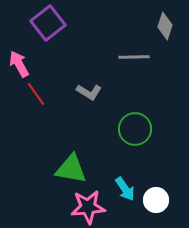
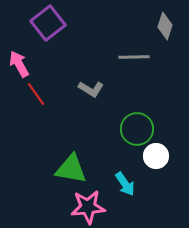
gray L-shape: moved 2 px right, 3 px up
green circle: moved 2 px right
cyan arrow: moved 5 px up
white circle: moved 44 px up
